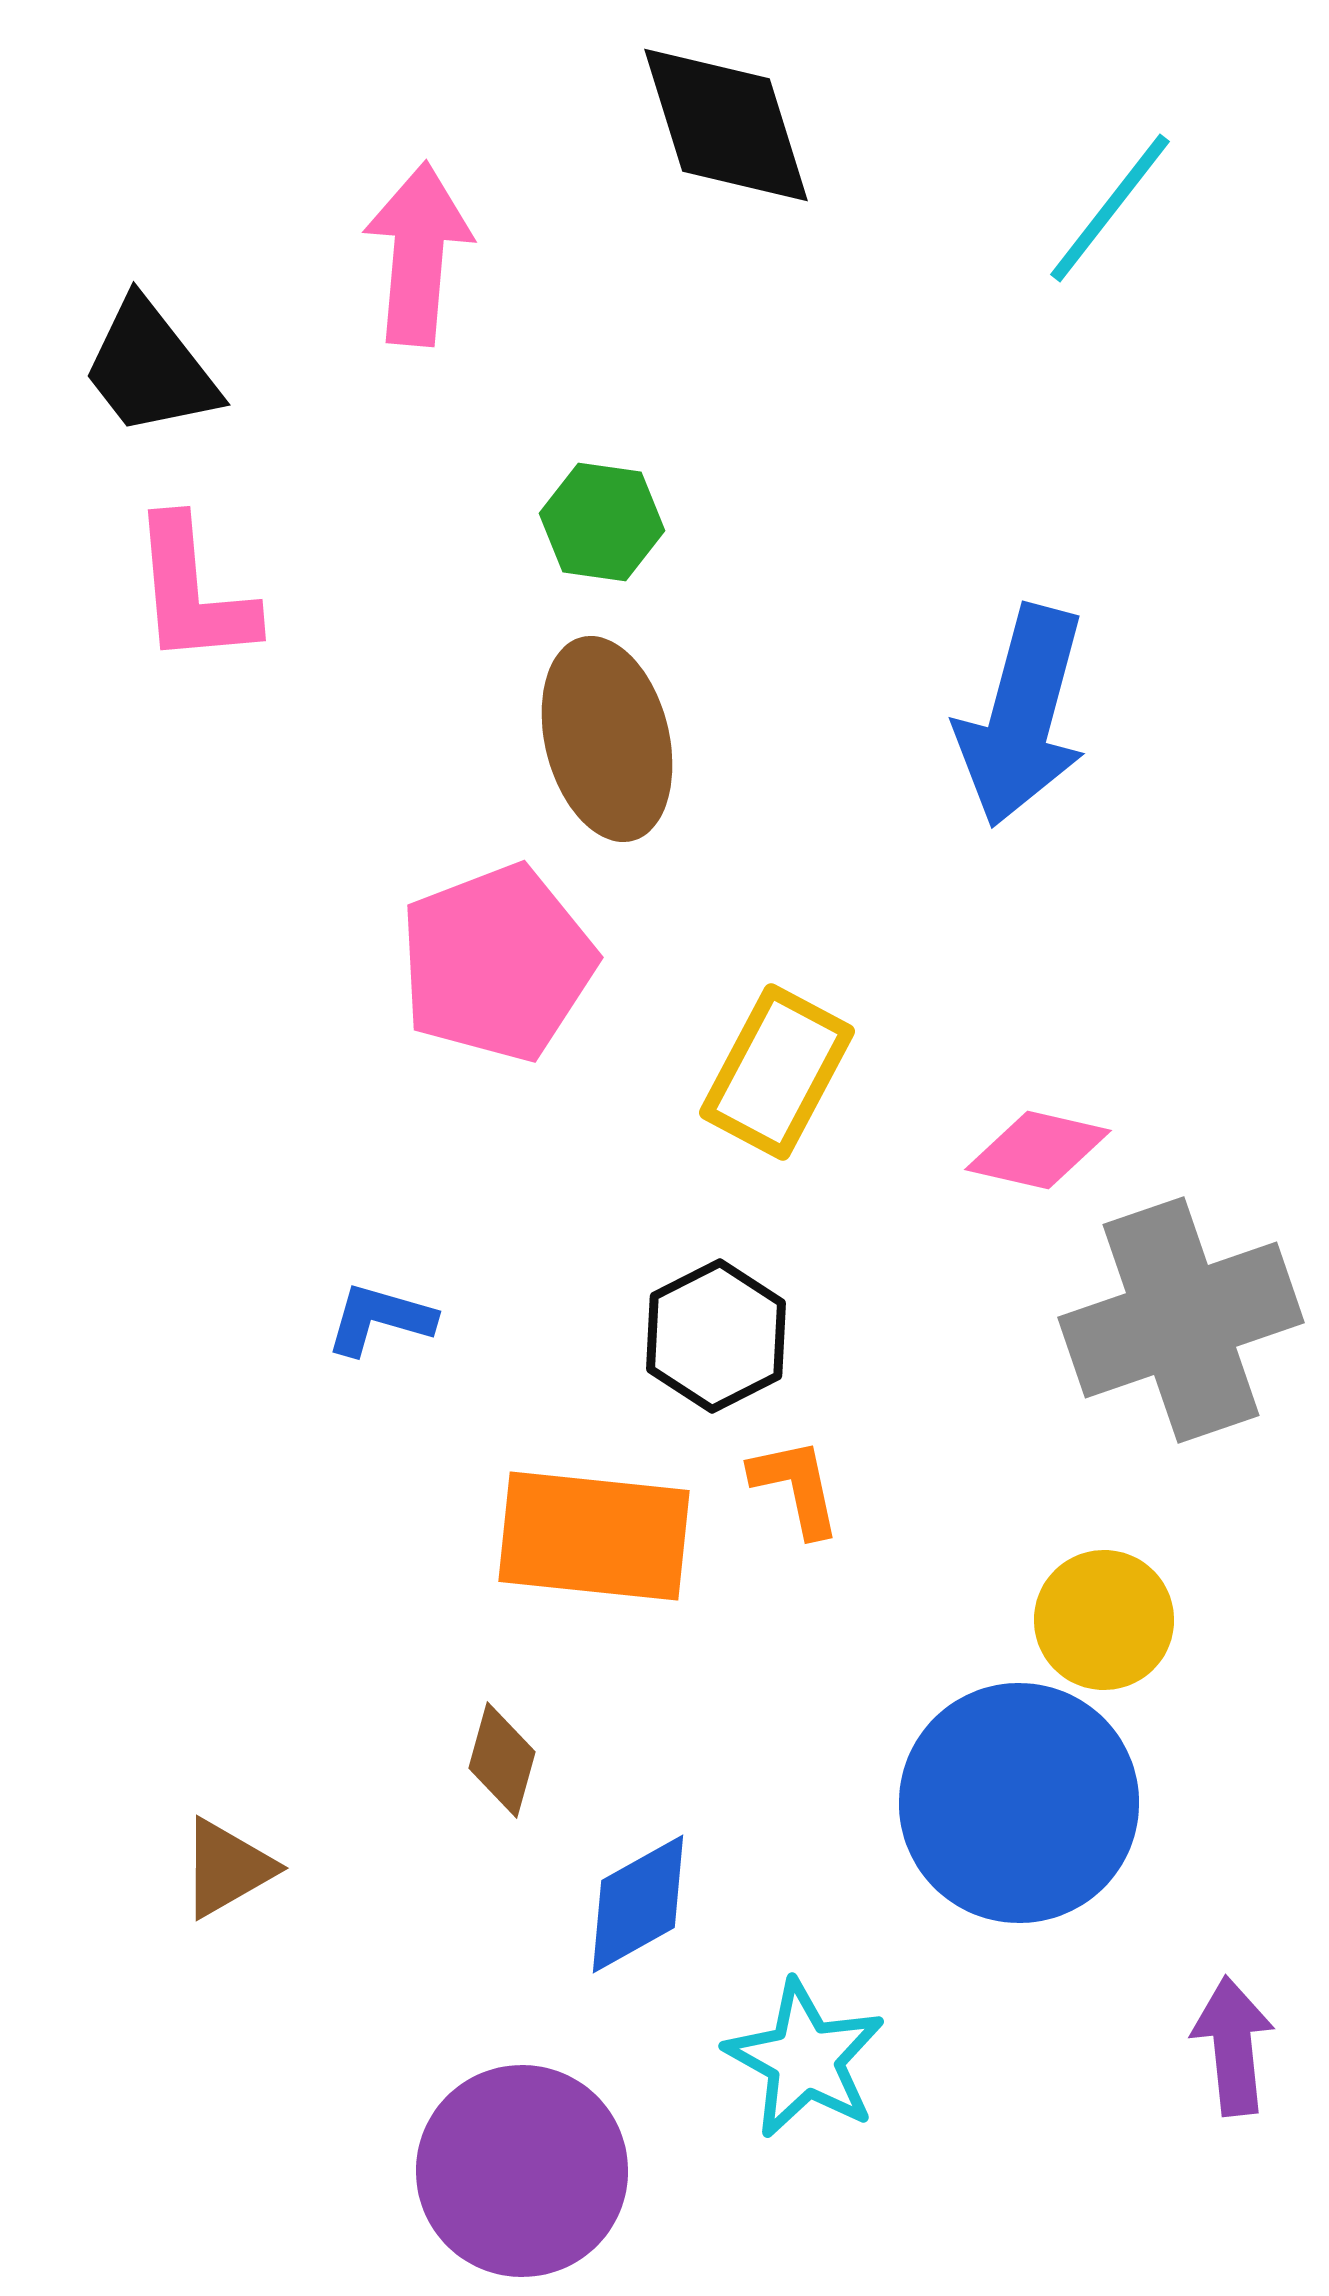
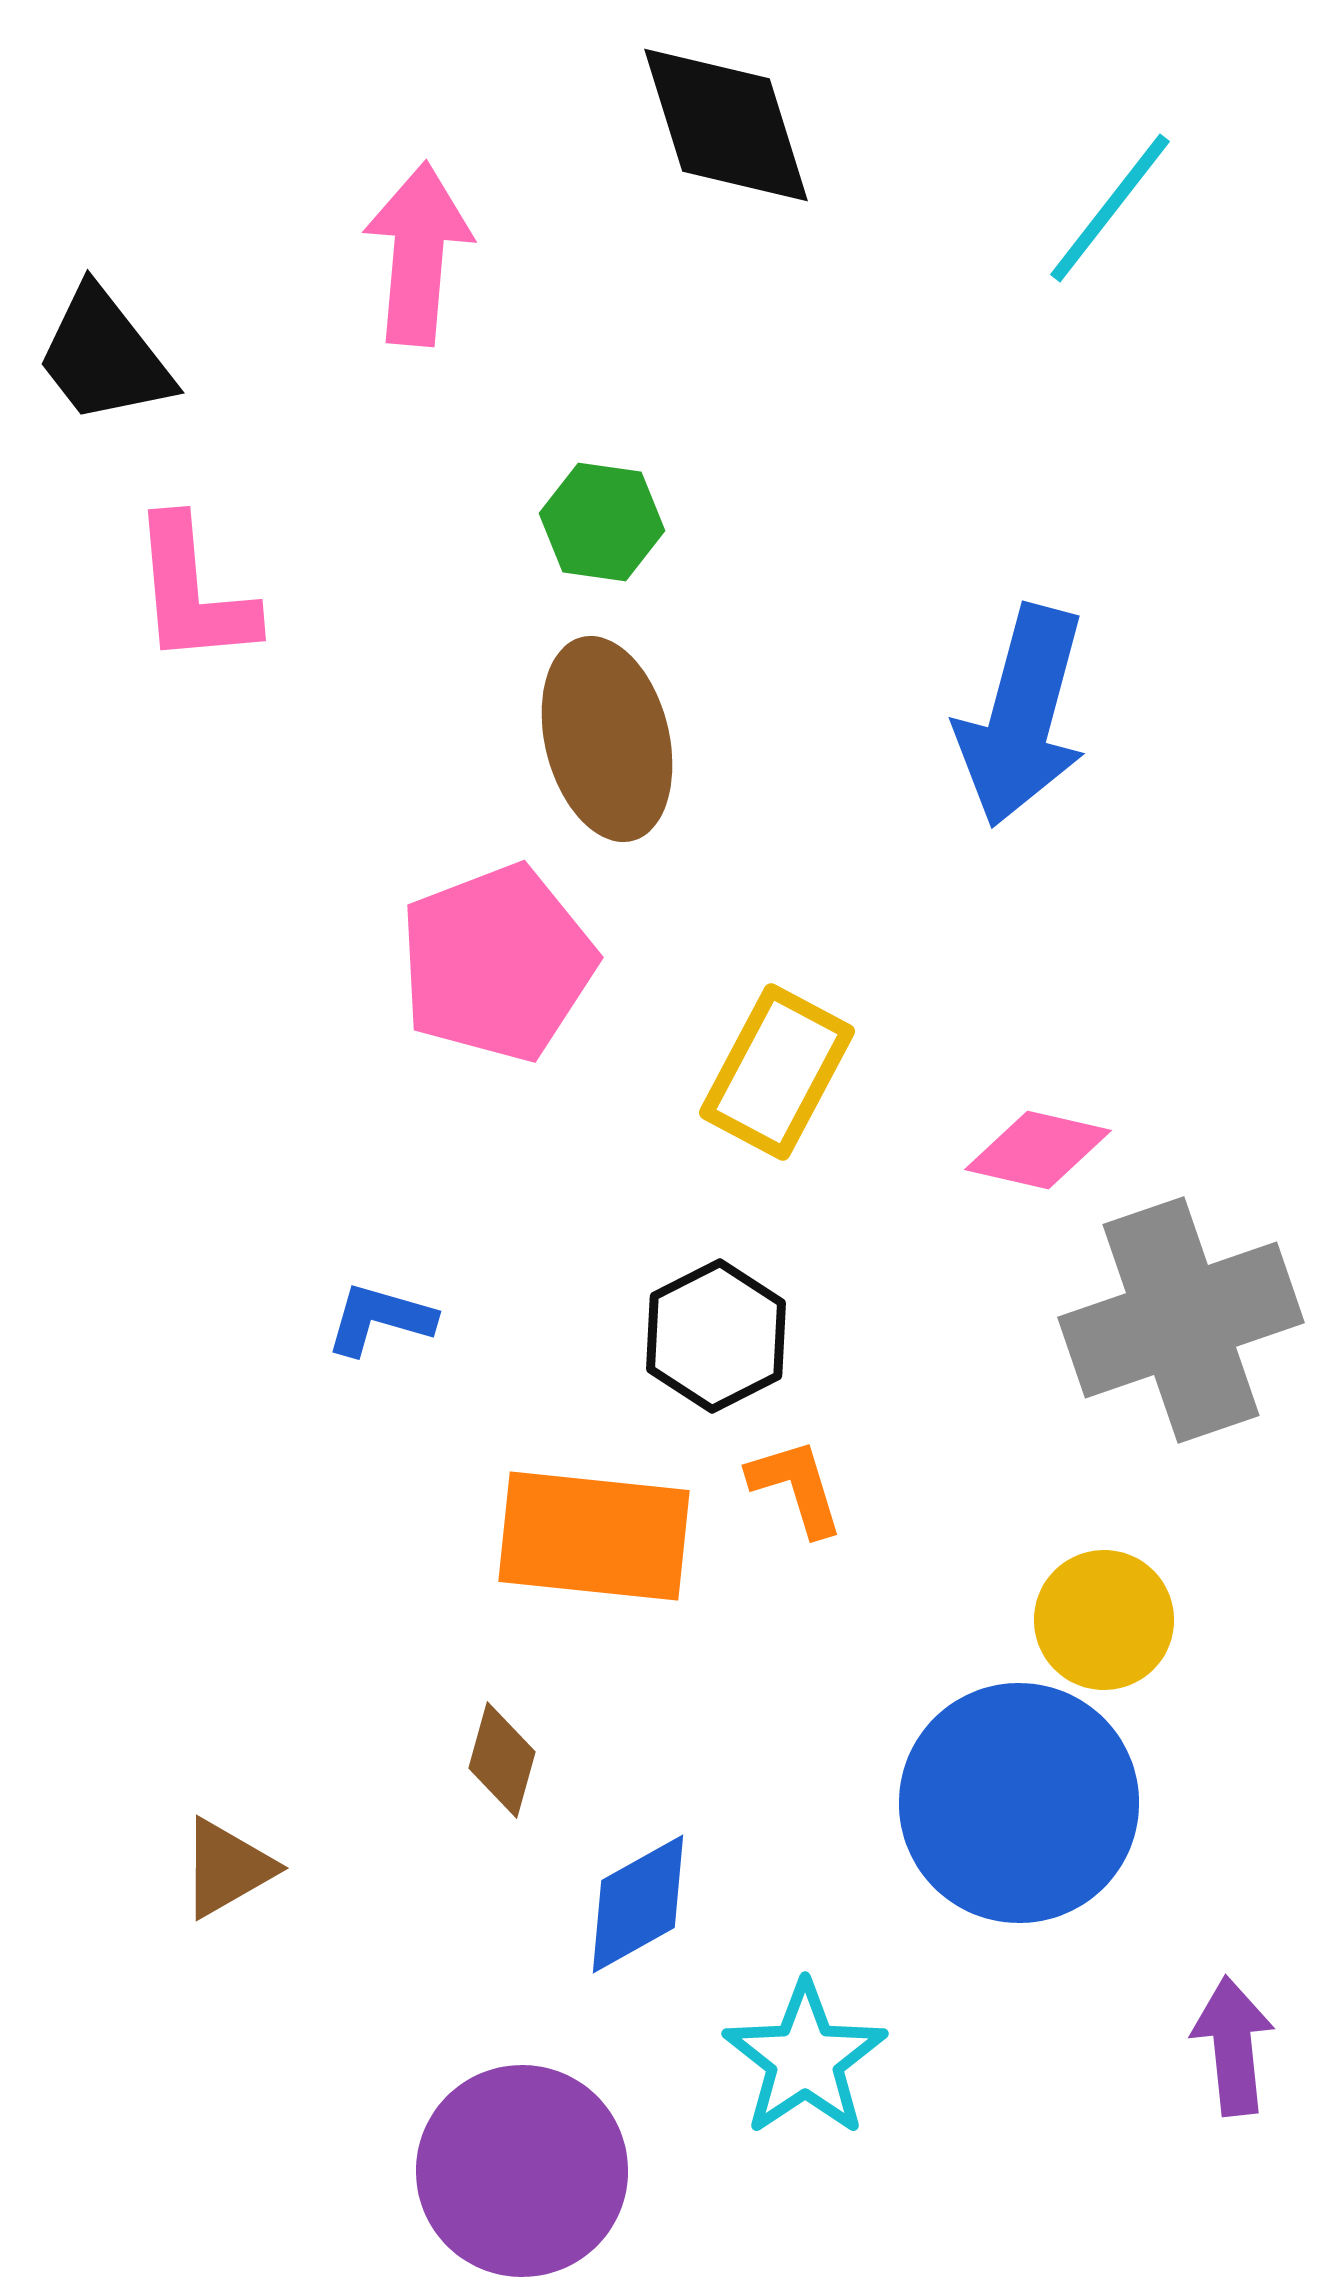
black trapezoid: moved 46 px left, 12 px up
orange L-shape: rotated 5 degrees counterclockwise
cyan star: rotated 9 degrees clockwise
